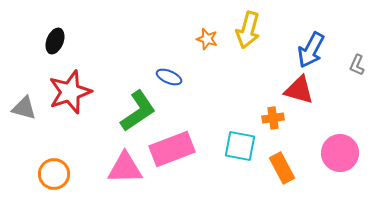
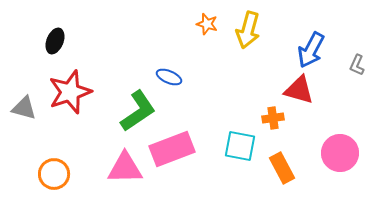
orange star: moved 15 px up
